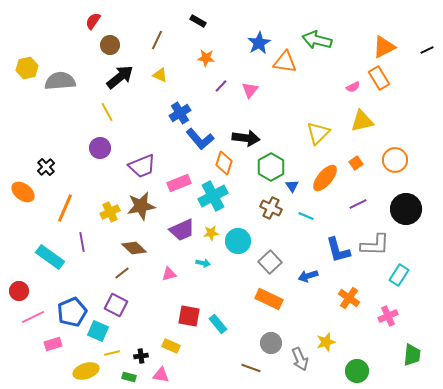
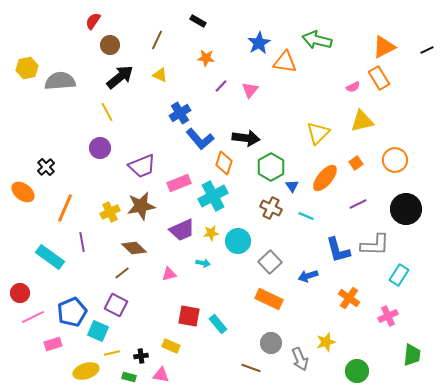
red circle at (19, 291): moved 1 px right, 2 px down
